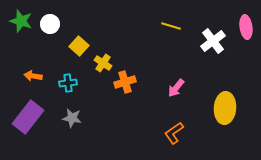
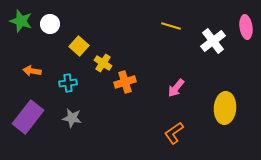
orange arrow: moved 1 px left, 5 px up
